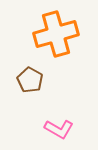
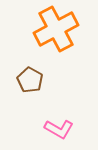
orange cross: moved 5 px up; rotated 12 degrees counterclockwise
